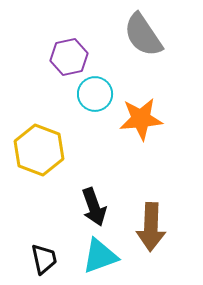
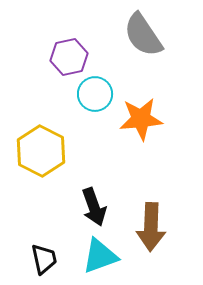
yellow hexagon: moved 2 px right, 1 px down; rotated 6 degrees clockwise
